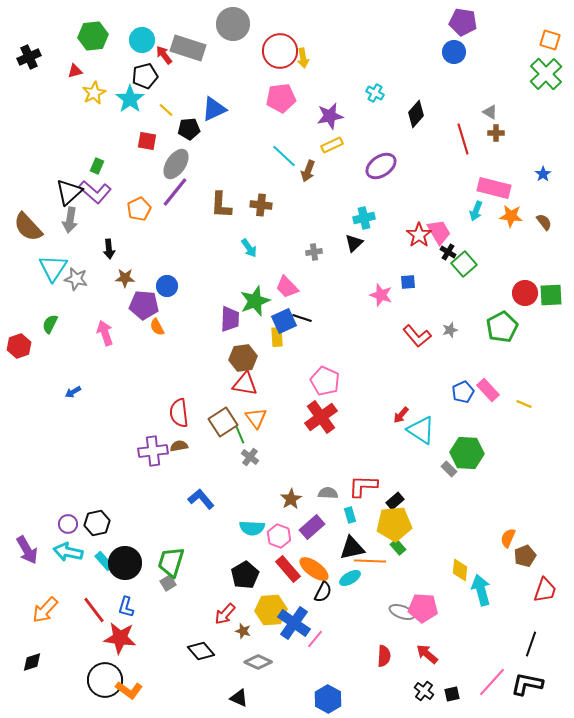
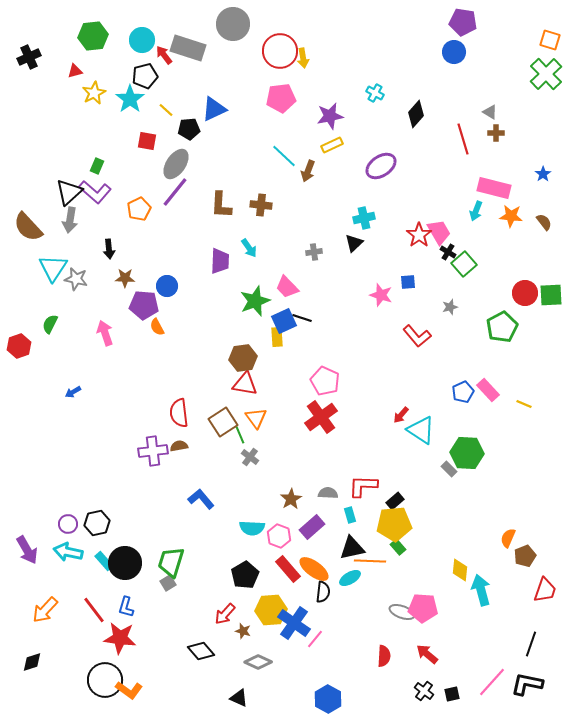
purple trapezoid at (230, 319): moved 10 px left, 58 px up
gray star at (450, 330): moved 23 px up
black semicircle at (323, 592): rotated 20 degrees counterclockwise
